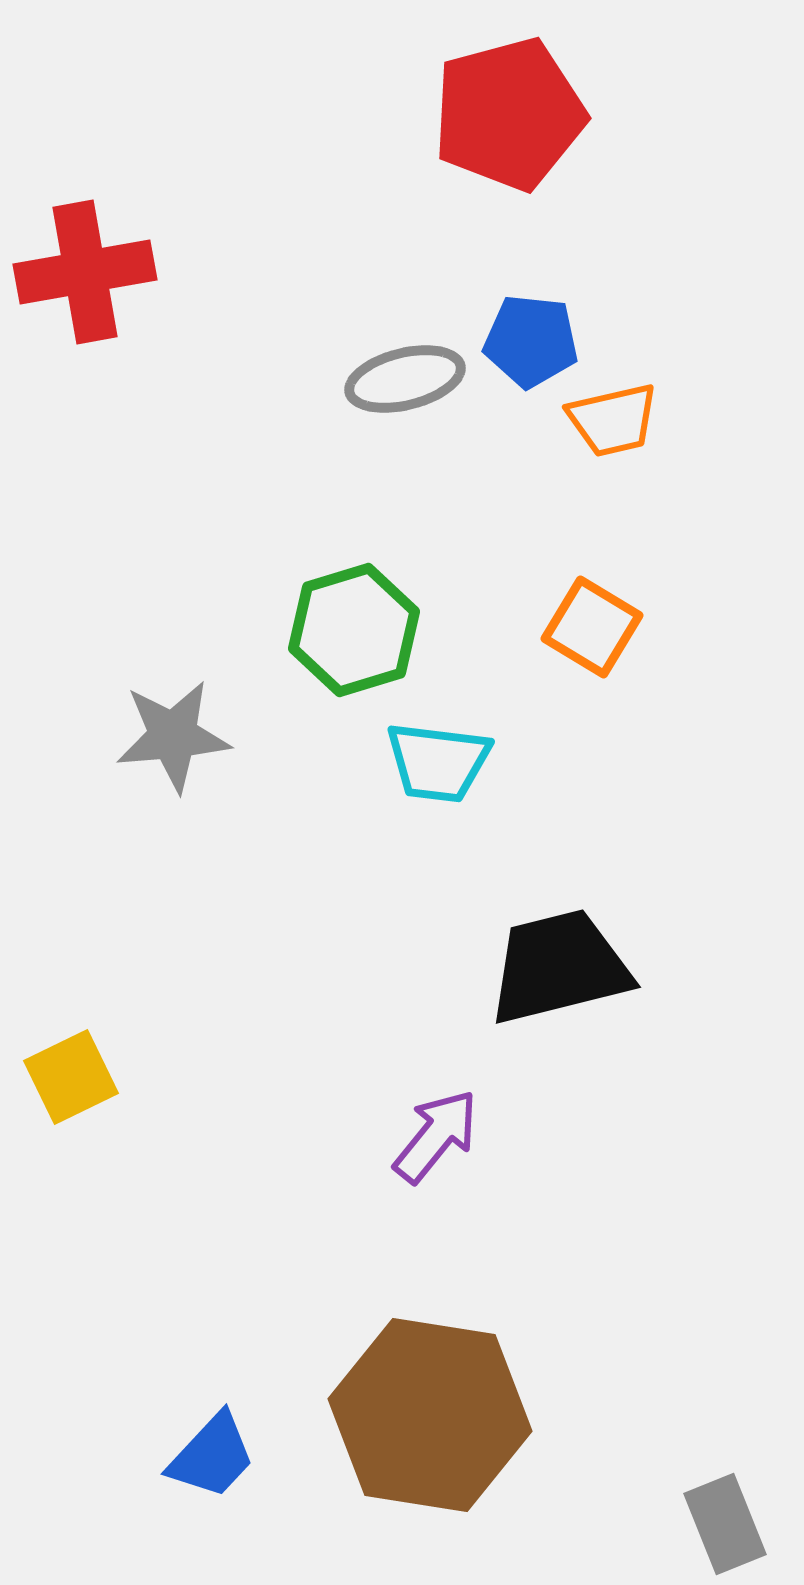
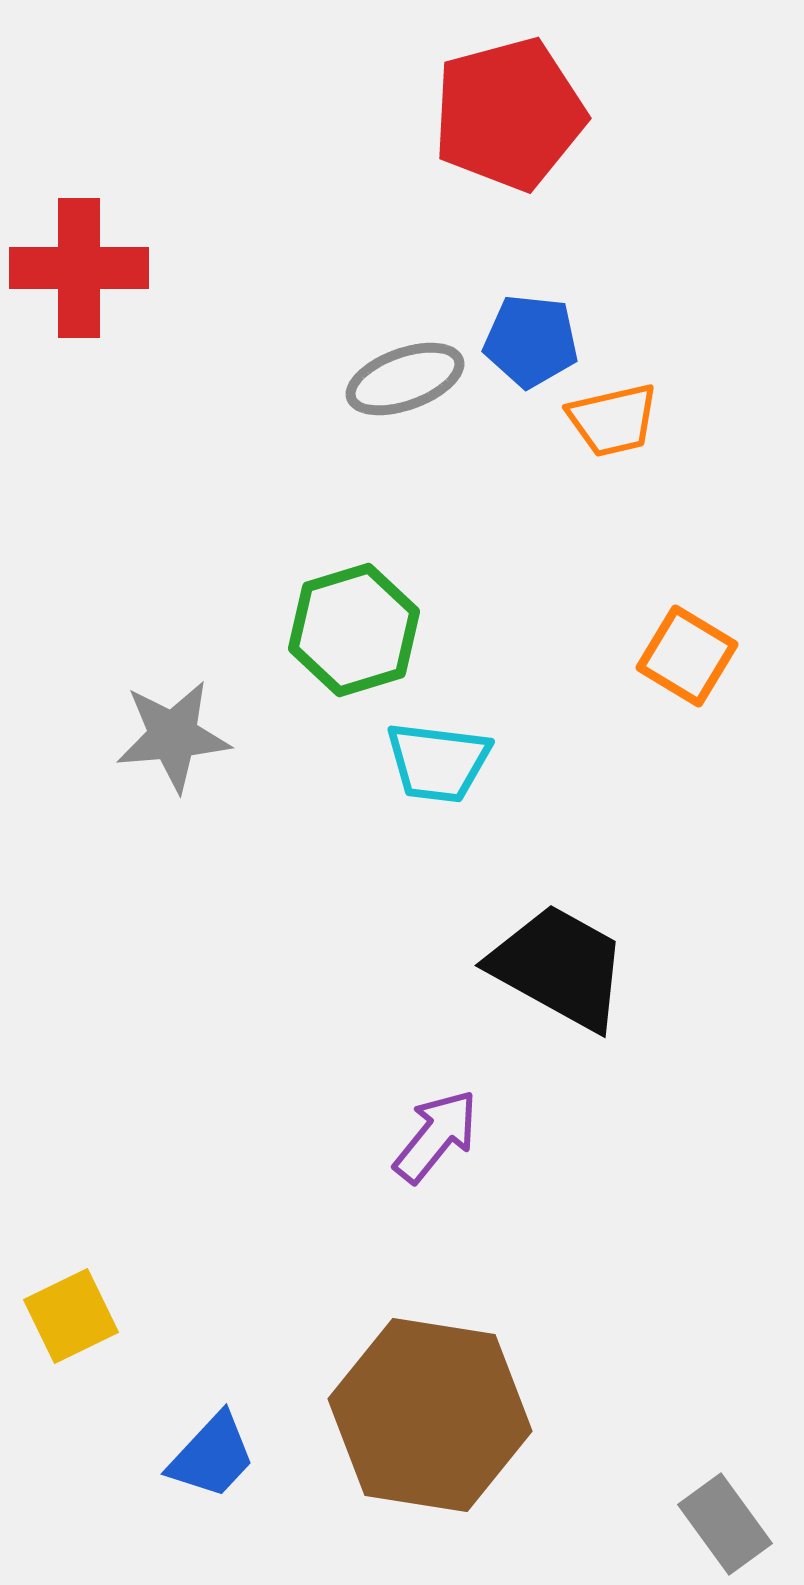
red cross: moved 6 px left, 4 px up; rotated 10 degrees clockwise
gray ellipse: rotated 6 degrees counterclockwise
orange square: moved 95 px right, 29 px down
black trapezoid: rotated 43 degrees clockwise
yellow square: moved 239 px down
gray rectangle: rotated 14 degrees counterclockwise
